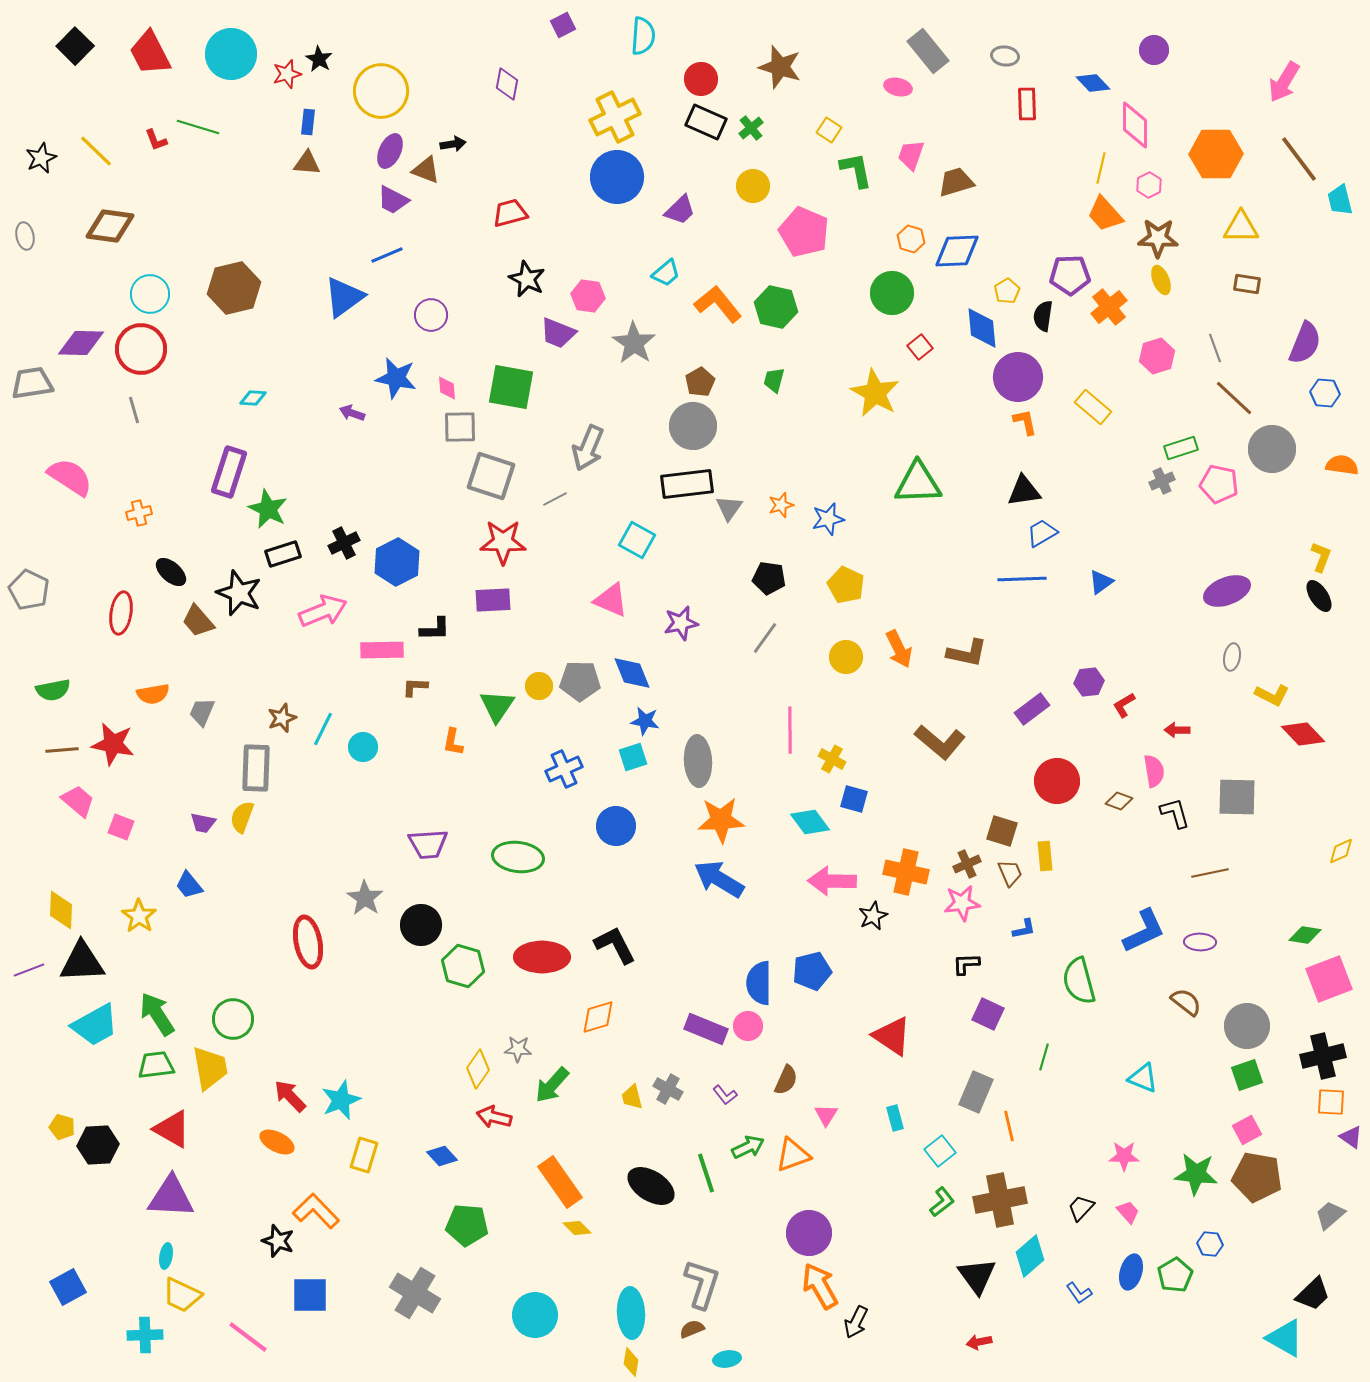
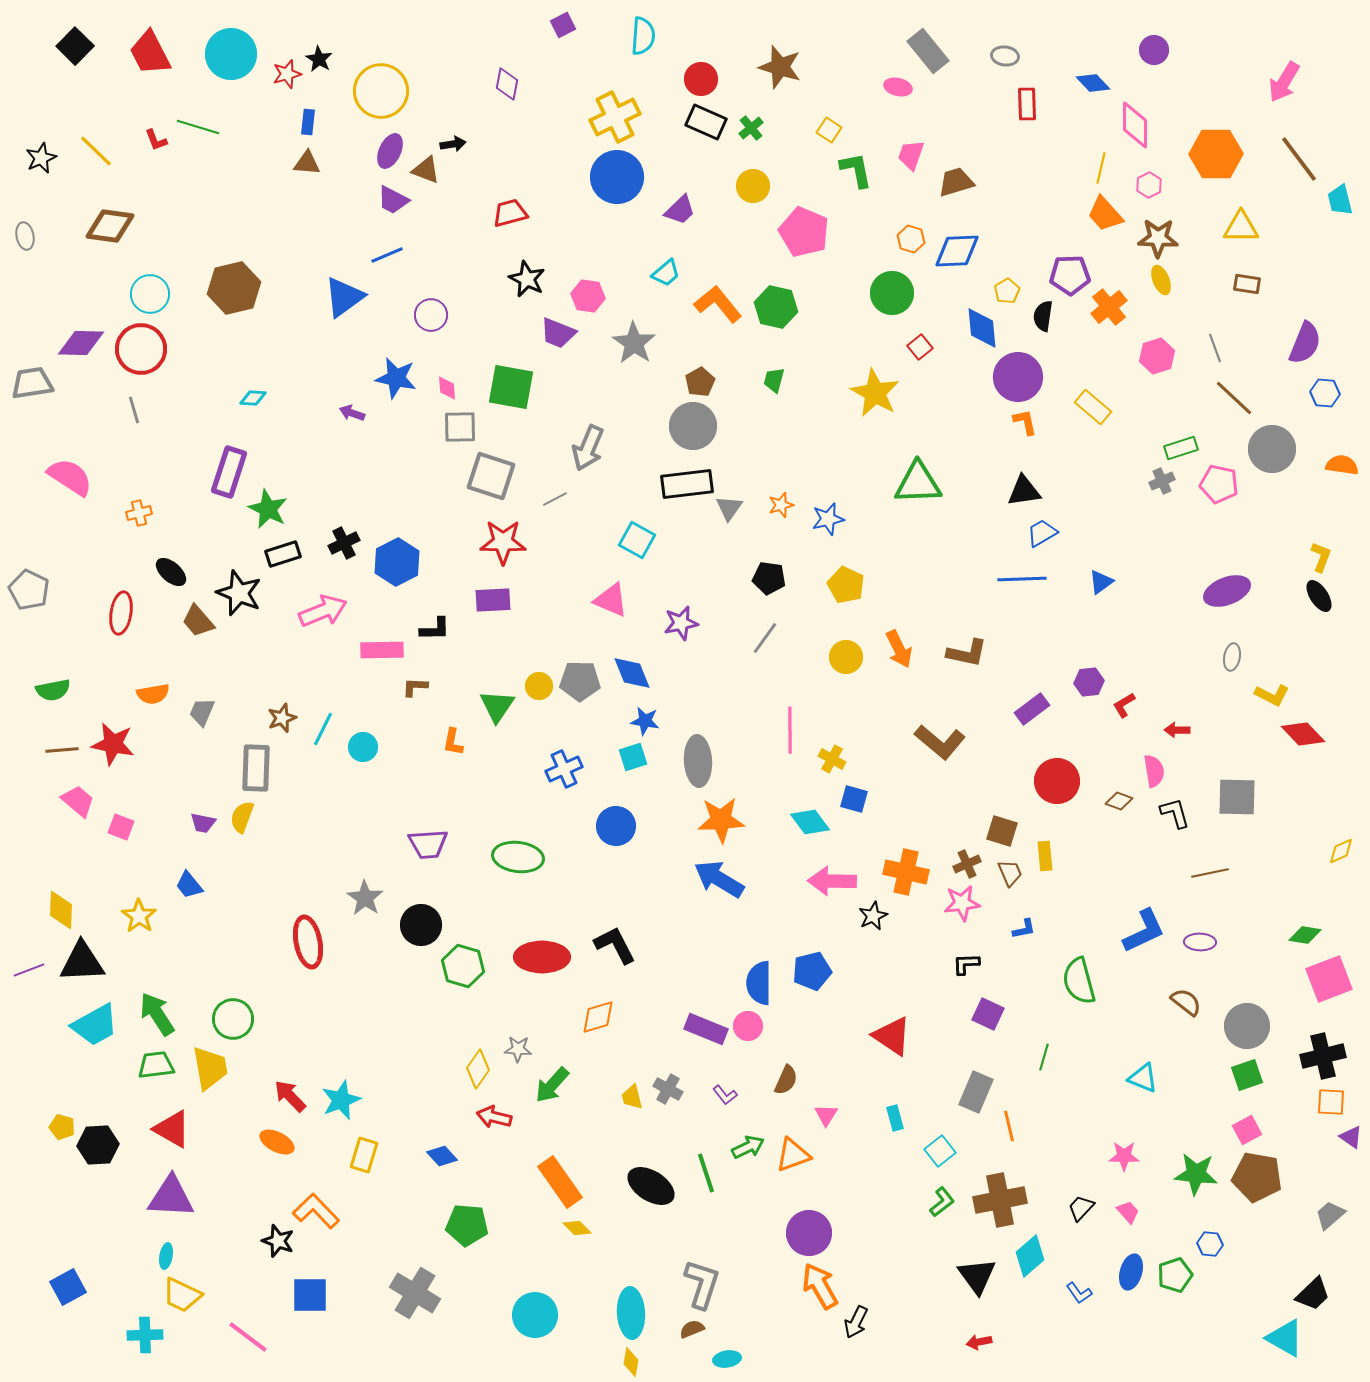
green pentagon at (1175, 1275): rotated 12 degrees clockwise
